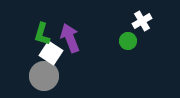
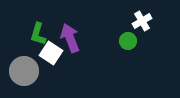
green L-shape: moved 4 px left
gray circle: moved 20 px left, 5 px up
